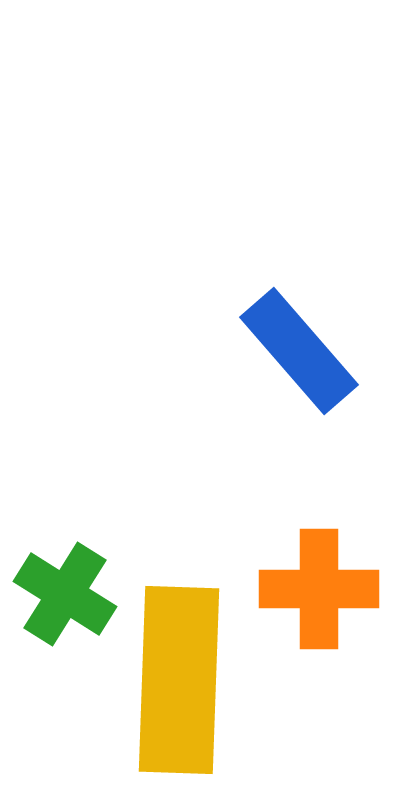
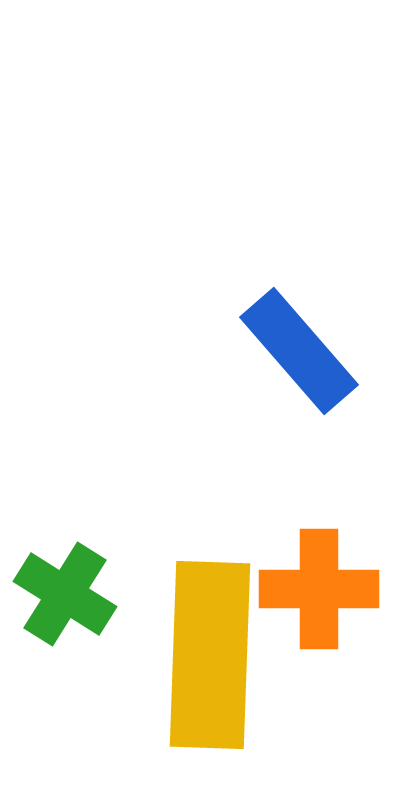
yellow rectangle: moved 31 px right, 25 px up
